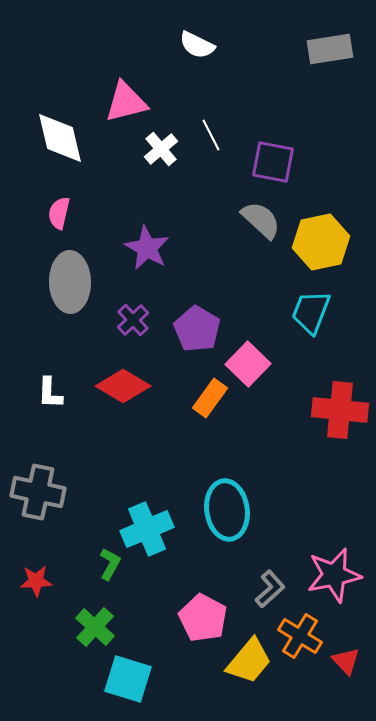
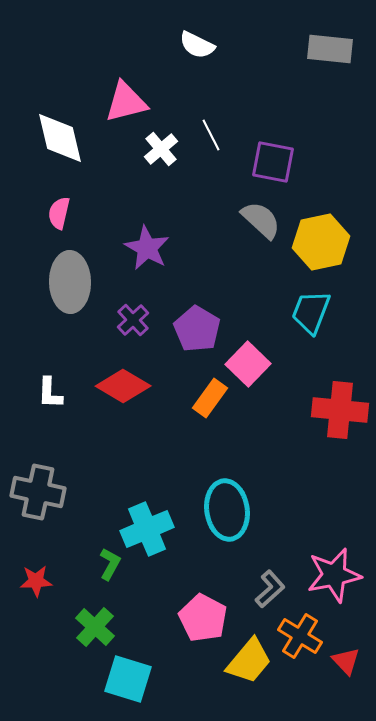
gray rectangle: rotated 15 degrees clockwise
